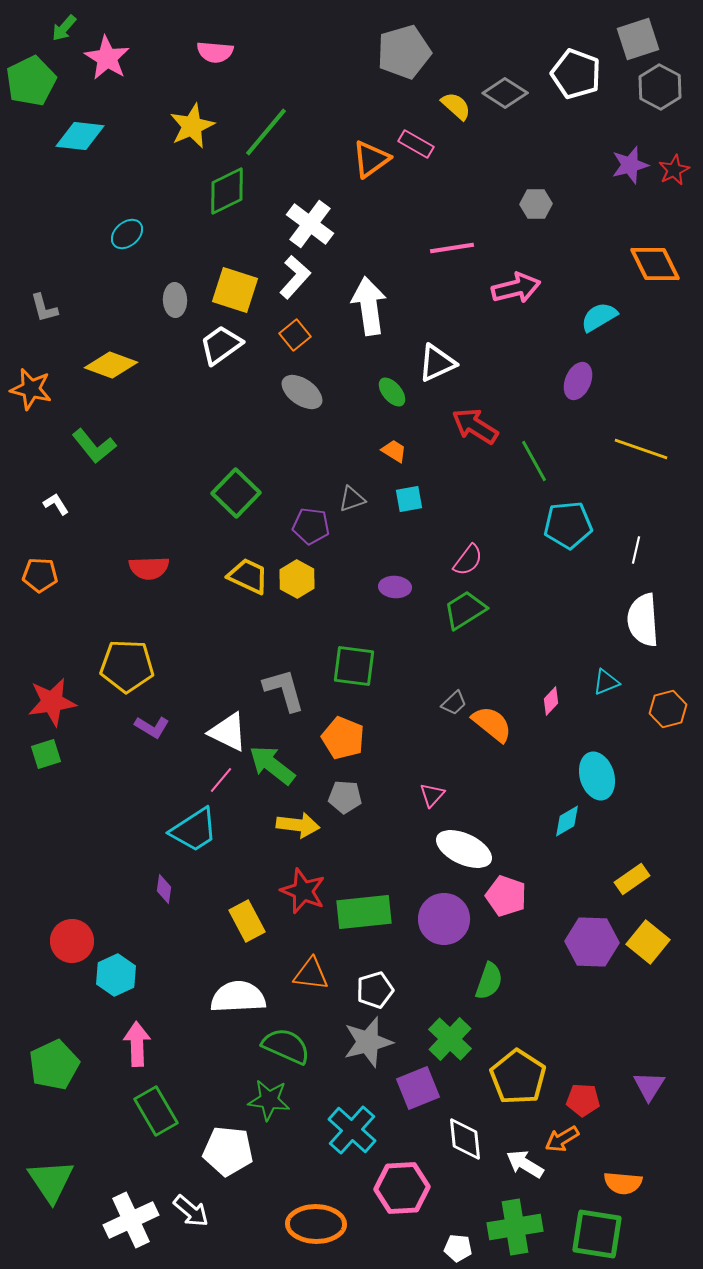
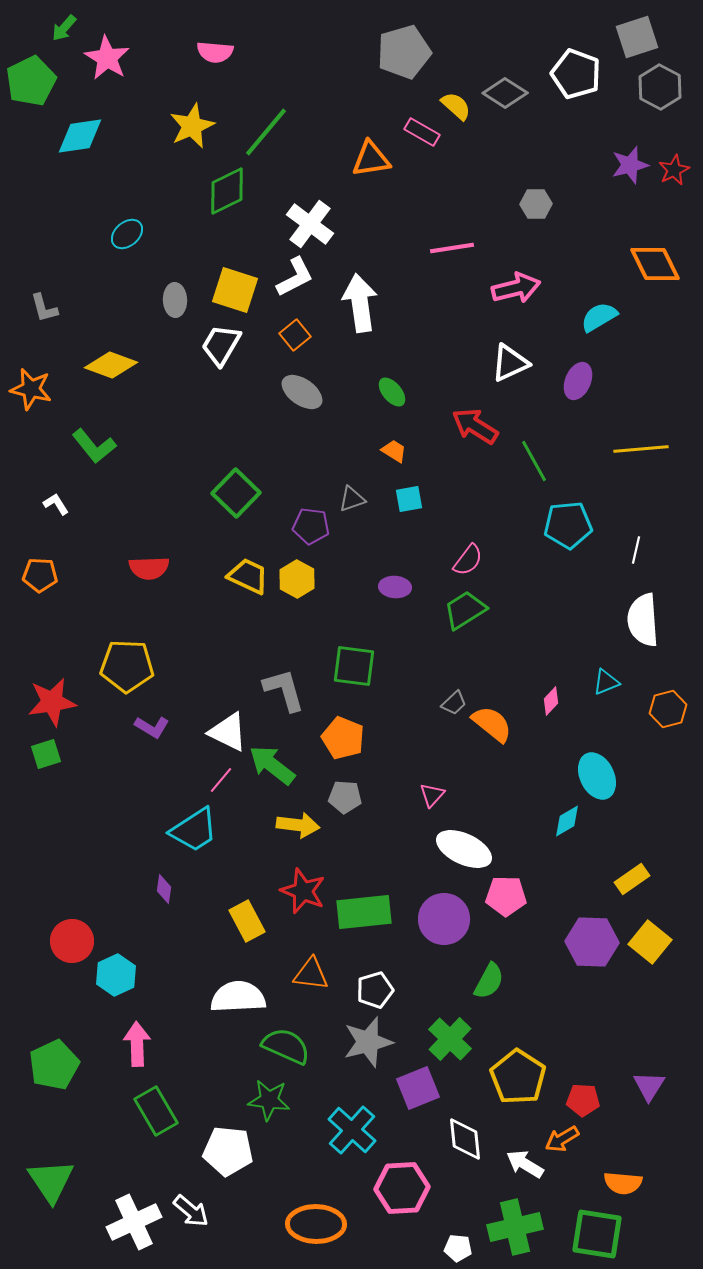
gray square at (638, 39): moved 1 px left, 2 px up
cyan diamond at (80, 136): rotated 15 degrees counterclockwise
pink rectangle at (416, 144): moved 6 px right, 12 px up
orange triangle at (371, 159): rotated 27 degrees clockwise
white L-shape at (295, 277): rotated 21 degrees clockwise
white arrow at (369, 306): moved 9 px left, 3 px up
white trapezoid at (221, 345): rotated 24 degrees counterclockwise
white triangle at (437, 363): moved 73 px right
yellow line at (641, 449): rotated 24 degrees counterclockwise
cyan ellipse at (597, 776): rotated 9 degrees counterclockwise
pink pentagon at (506, 896): rotated 18 degrees counterclockwise
yellow square at (648, 942): moved 2 px right
green semicircle at (489, 981): rotated 9 degrees clockwise
white cross at (131, 1220): moved 3 px right, 2 px down
green cross at (515, 1227): rotated 4 degrees counterclockwise
